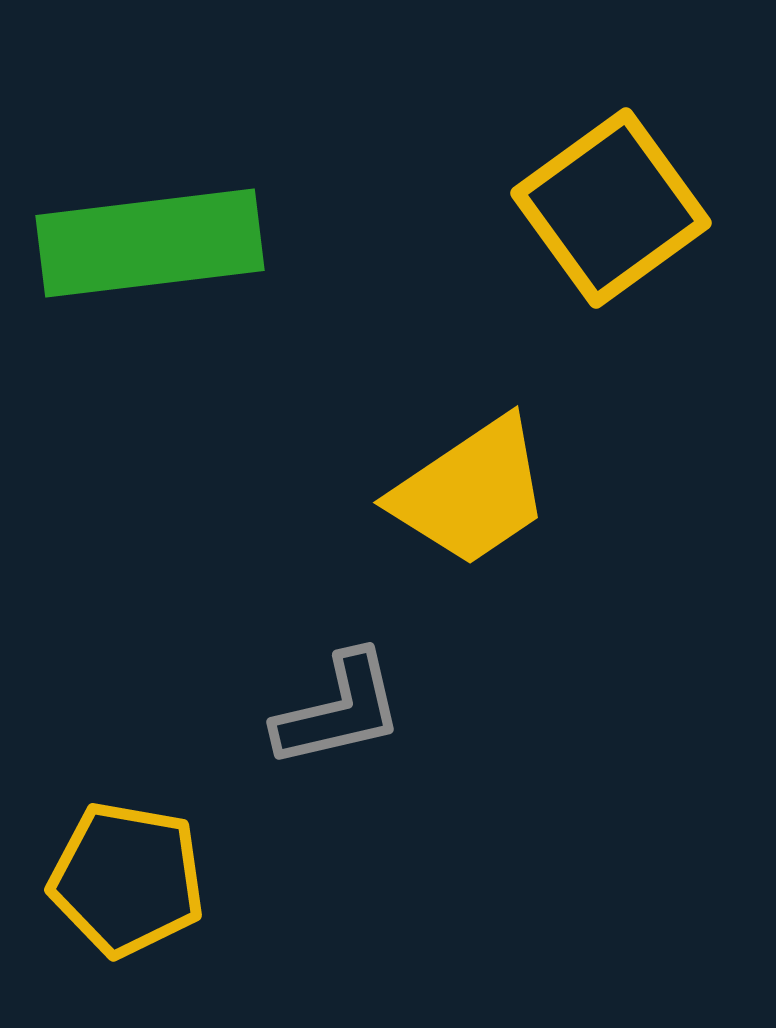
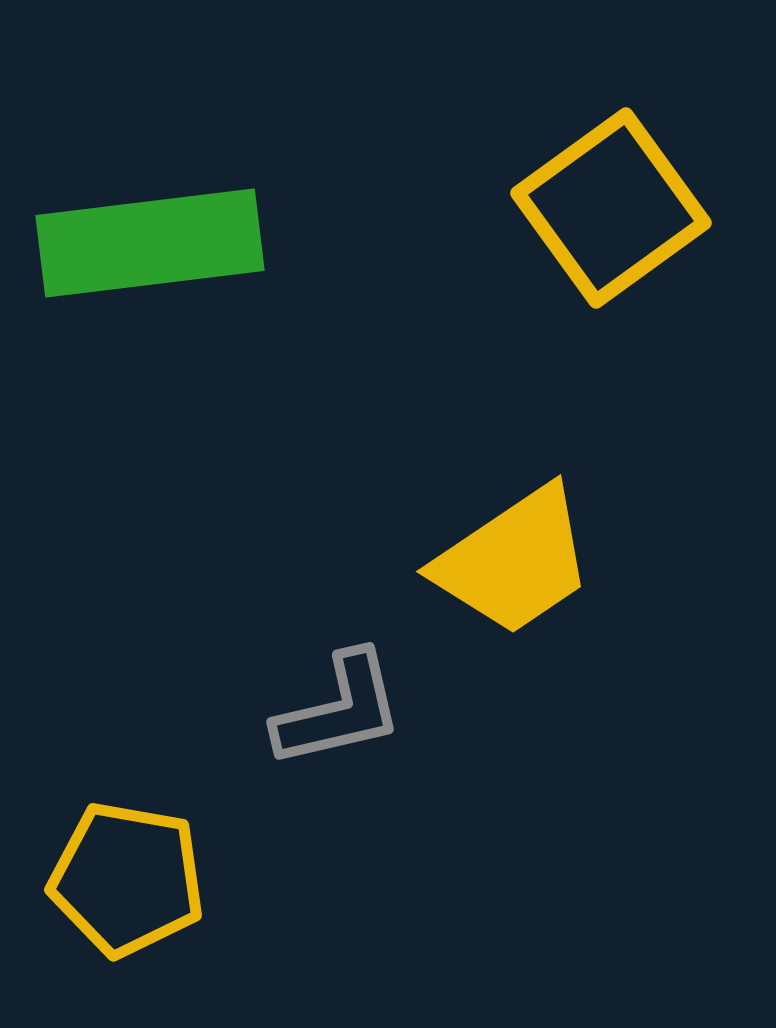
yellow trapezoid: moved 43 px right, 69 px down
